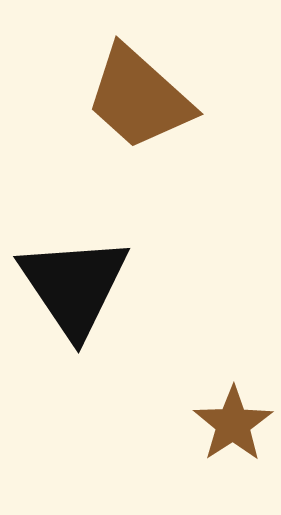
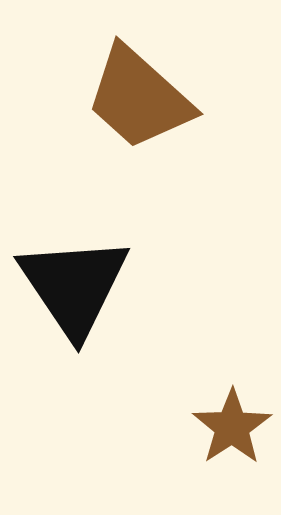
brown star: moved 1 px left, 3 px down
